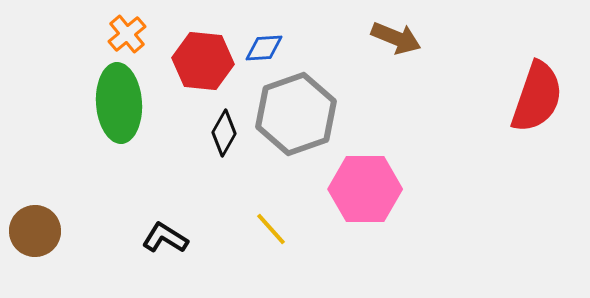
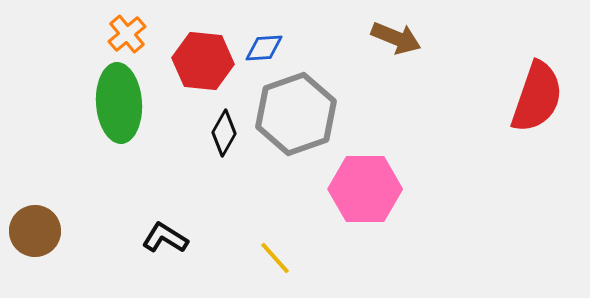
yellow line: moved 4 px right, 29 px down
